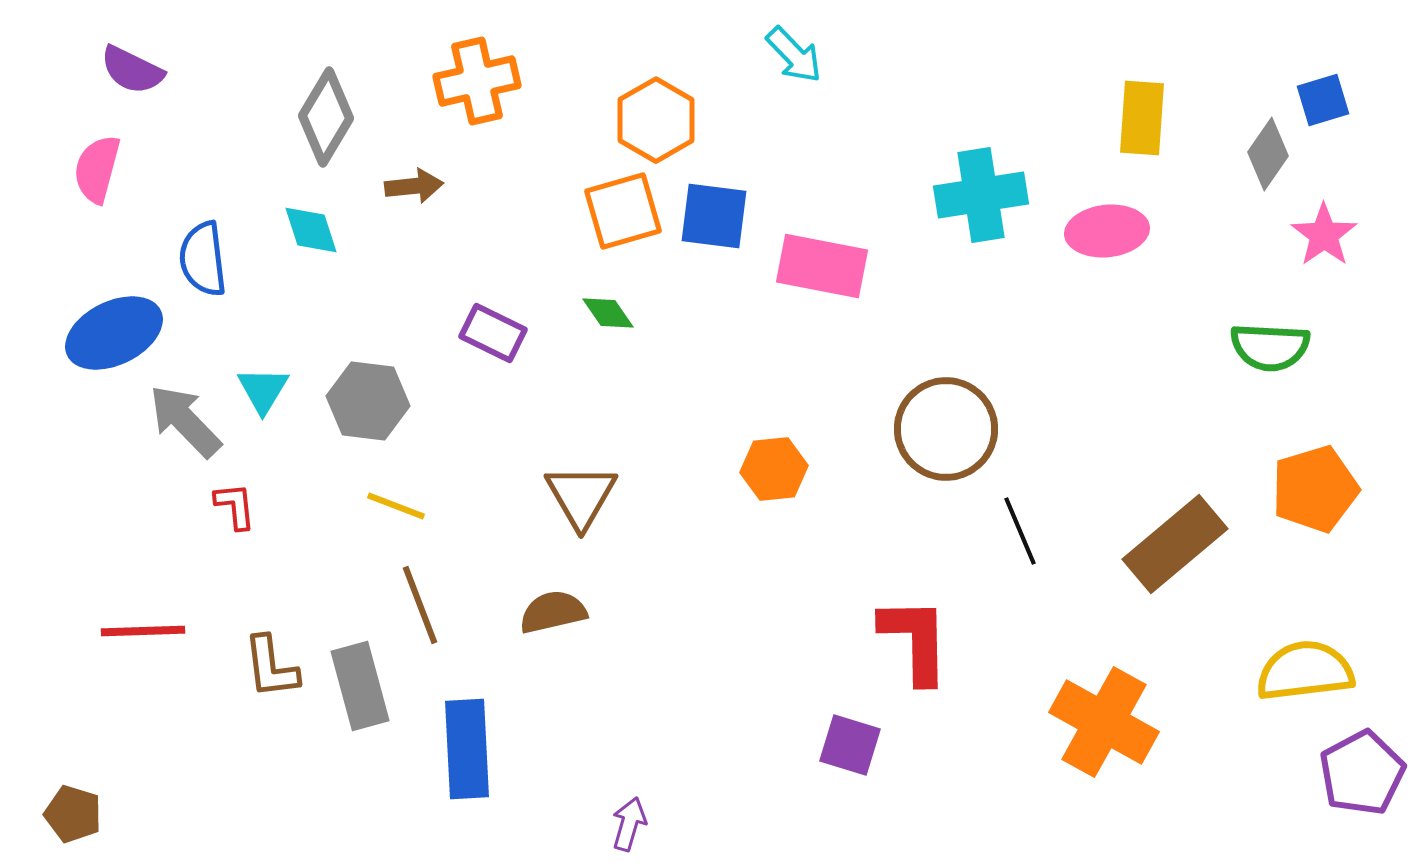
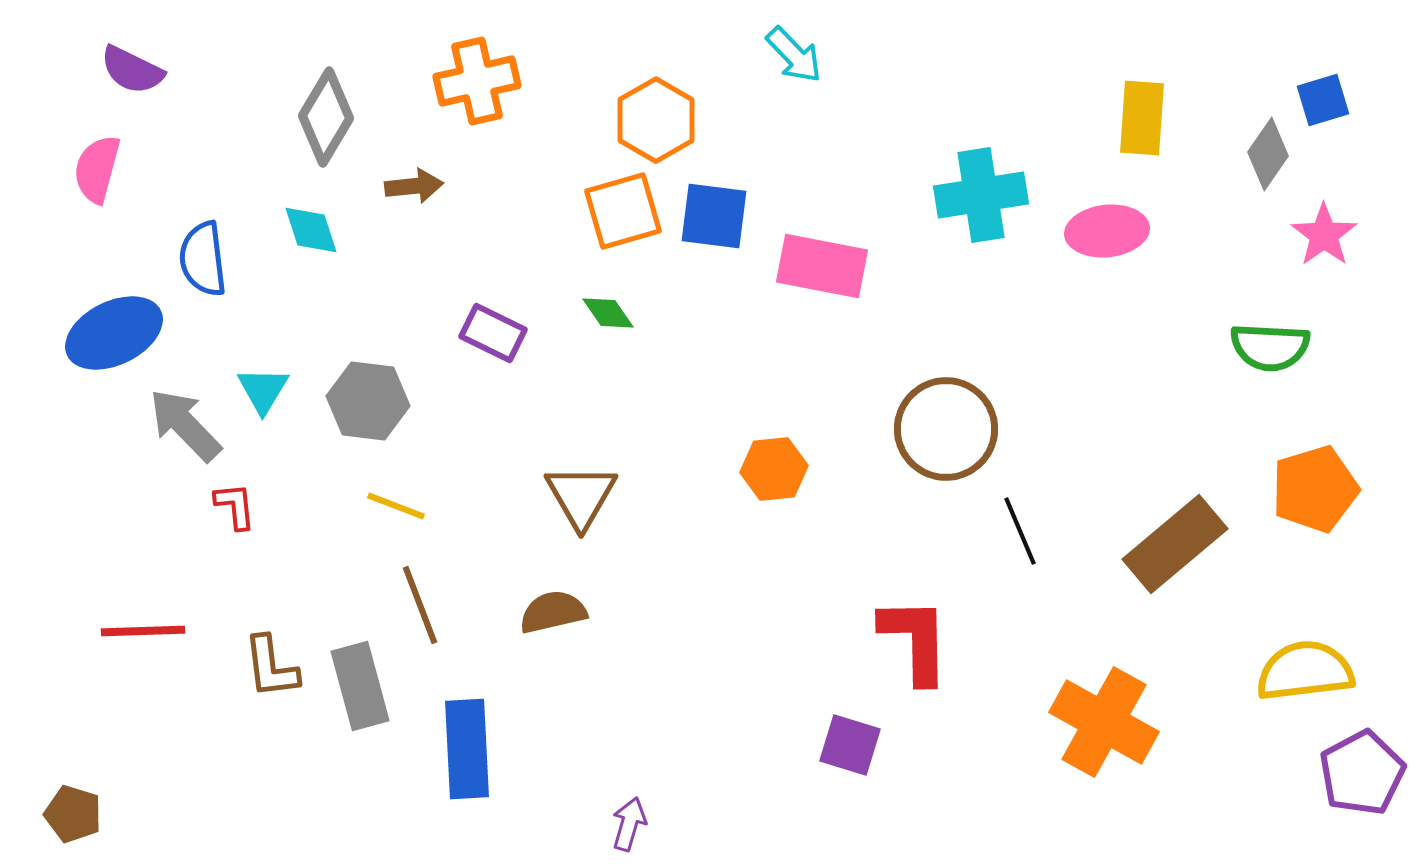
gray arrow at (185, 421): moved 4 px down
